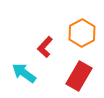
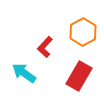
orange hexagon: moved 1 px right, 1 px up
